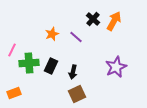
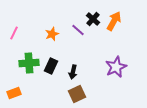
purple line: moved 2 px right, 7 px up
pink line: moved 2 px right, 17 px up
